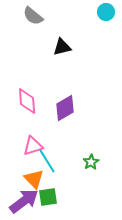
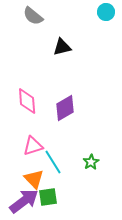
cyan line: moved 6 px right, 1 px down
